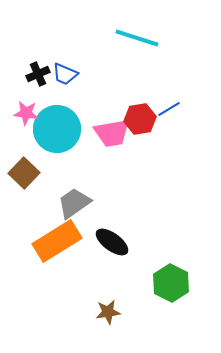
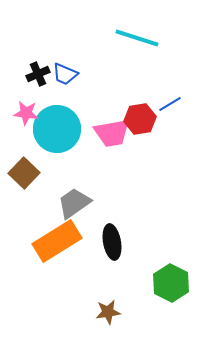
blue line: moved 1 px right, 5 px up
black ellipse: rotated 44 degrees clockwise
